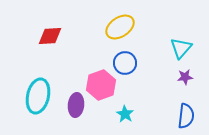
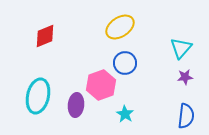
red diamond: moved 5 px left; rotated 20 degrees counterclockwise
